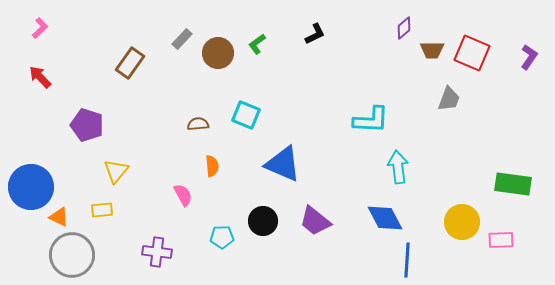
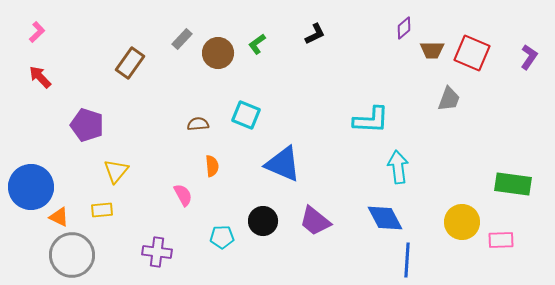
pink L-shape: moved 3 px left, 4 px down
